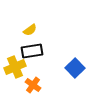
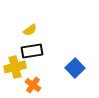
yellow cross: rotated 10 degrees clockwise
